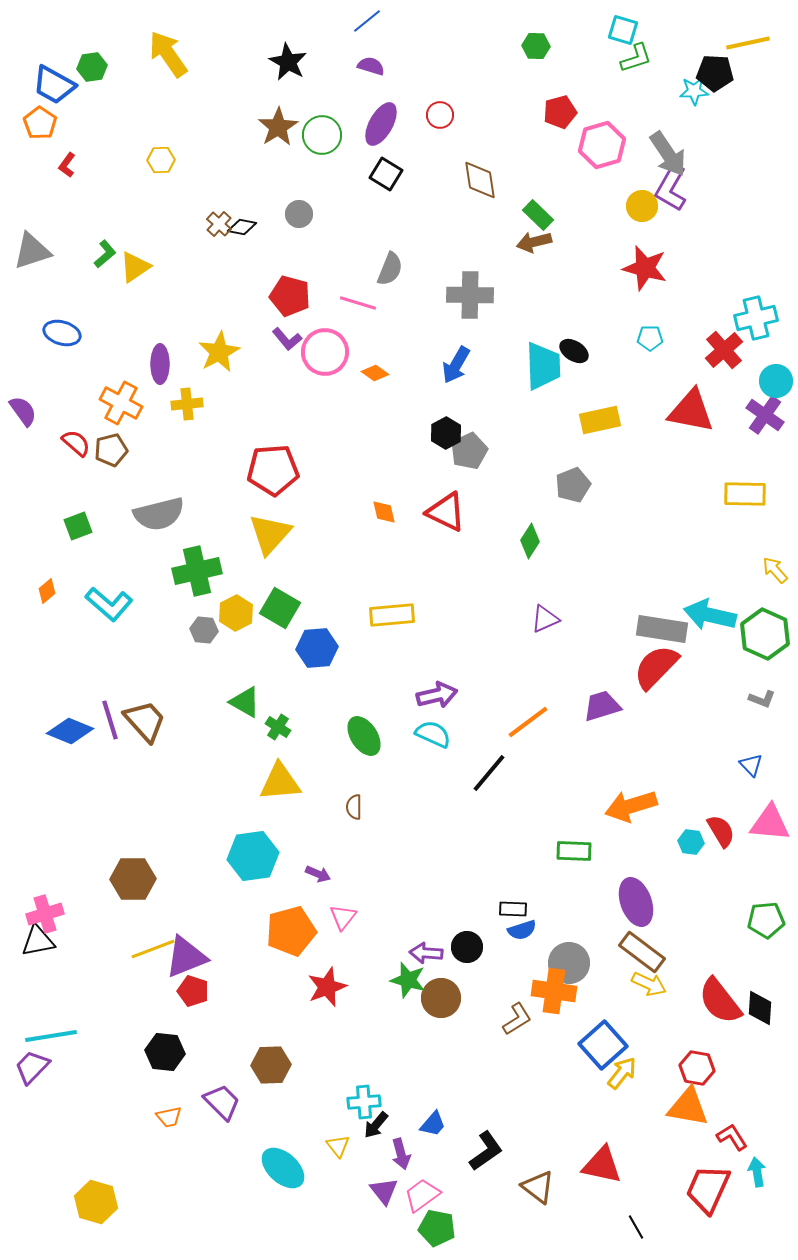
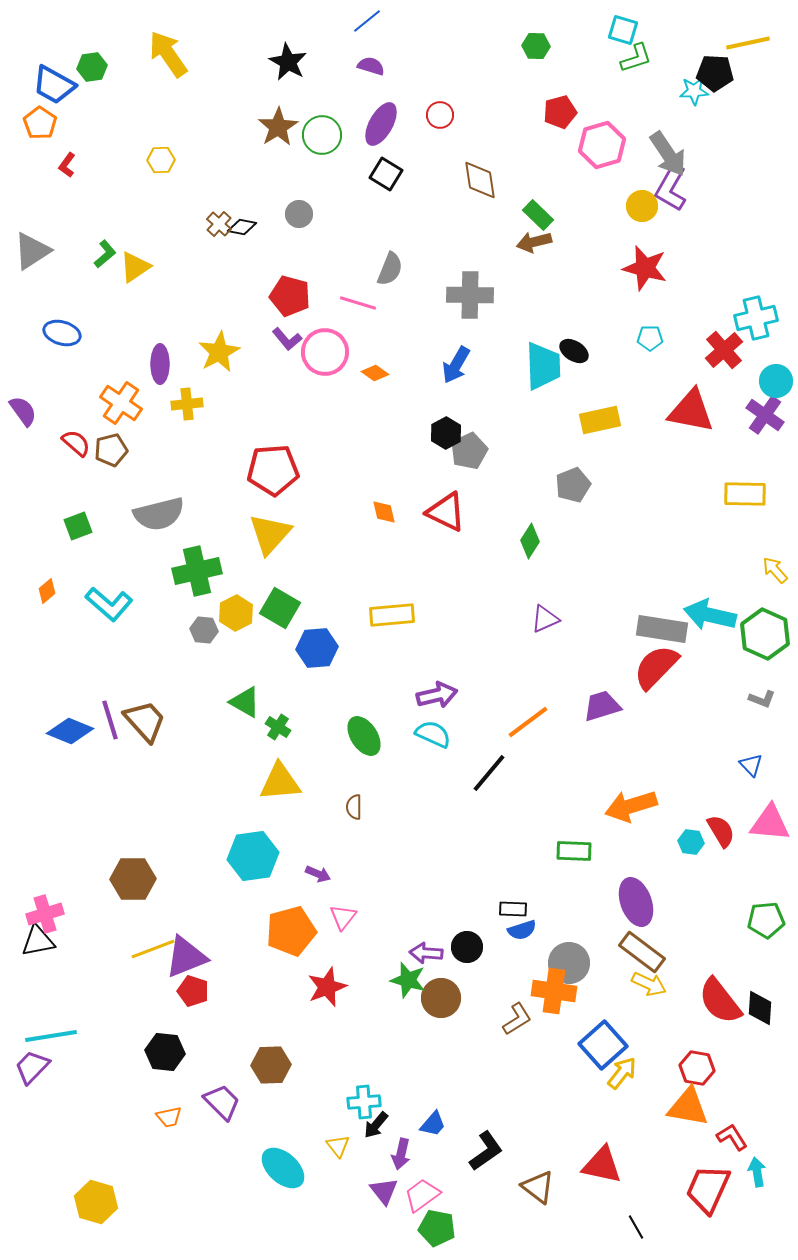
gray triangle at (32, 251): rotated 15 degrees counterclockwise
orange cross at (121, 403): rotated 6 degrees clockwise
purple arrow at (401, 1154): rotated 28 degrees clockwise
